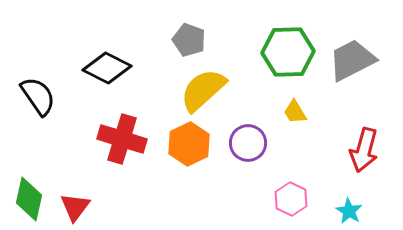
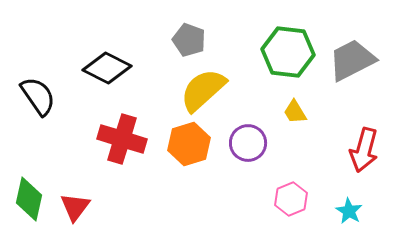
green hexagon: rotated 9 degrees clockwise
orange hexagon: rotated 9 degrees clockwise
pink hexagon: rotated 12 degrees clockwise
